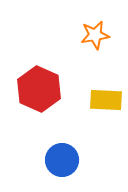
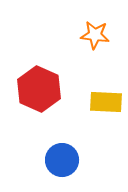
orange star: rotated 16 degrees clockwise
yellow rectangle: moved 2 px down
